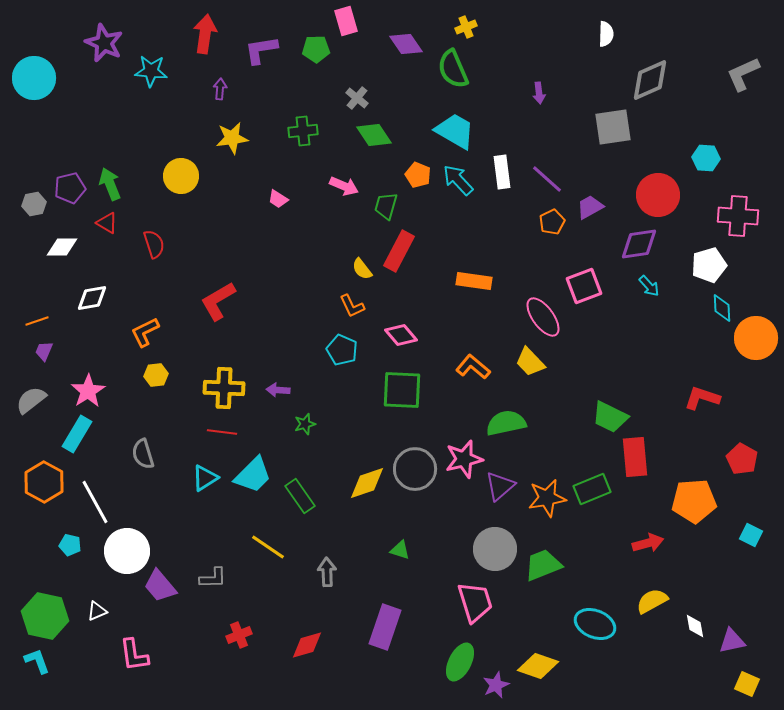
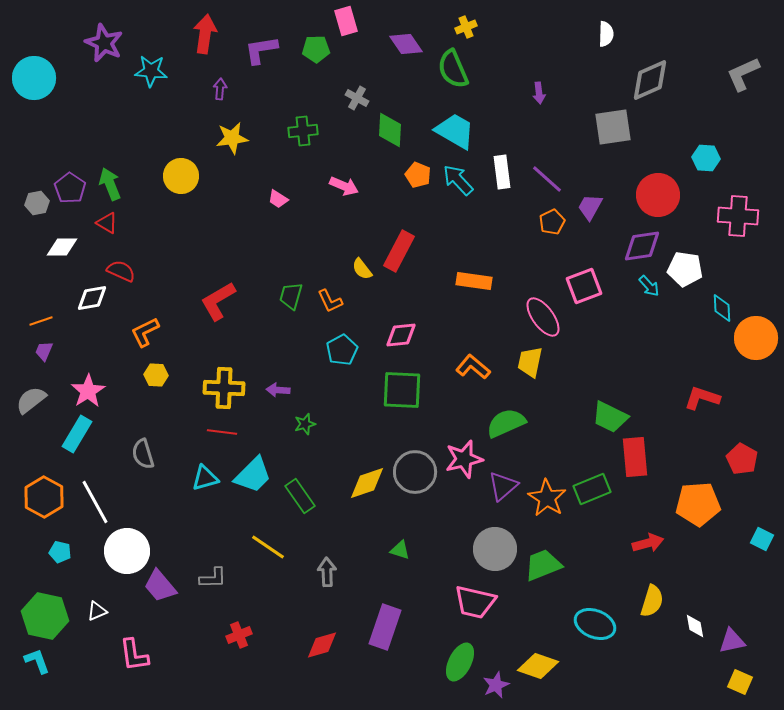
gray cross at (357, 98): rotated 10 degrees counterclockwise
green diamond at (374, 135): moved 16 px right, 5 px up; rotated 36 degrees clockwise
purple pentagon at (70, 188): rotated 24 degrees counterclockwise
gray hexagon at (34, 204): moved 3 px right, 1 px up
green trapezoid at (386, 206): moved 95 px left, 90 px down
purple trapezoid at (590, 207): rotated 32 degrees counterclockwise
red semicircle at (154, 244): moved 33 px left, 27 px down; rotated 48 degrees counterclockwise
purple diamond at (639, 244): moved 3 px right, 2 px down
white pentagon at (709, 265): moved 24 px left, 4 px down; rotated 24 degrees clockwise
orange L-shape at (352, 306): moved 22 px left, 5 px up
orange line at (37, 321): moved 4 px right
pink diamond at (401, 335): rotated 56 degrees counterclockwise
cyan pentagon at (342, 350): rotated 20 degrees clockwise
yellow trapezoid at (530, 362): rotated 56 degrees clockwise
yellow hexagon at (156, 375): rotated 10 degrees clockwise
green semicircle at (506, 423): rotated 12 degrees counterclockwise
gray circle at (415, 469): moved 3 px down
cyan triangle at (205, 478): rotated 16 degrees clockwise
orange hexagon at (44, 482): moved 15 px down
purple triangle at (500, 486): moved 3 px right
orange star at (547, 498): rotated 30 degrees counterclockwise
orange pentagon at (694, 501): moved 4 px right, 3 px down
cyan square at (751, 535): moved 11 px right, 4 px down
cyan pentagon at (70, 545): moved 10 px left, 7 px down
yellow semicircle at (652, 601): rotated 136 degrees clockwise
pink trapezoid at (475, 602): rotated 120 degrees clockwise
red diamond at (307, 645): moved 15 px right
yellow square at (747, 684): moved 7 px left, 2 px up
